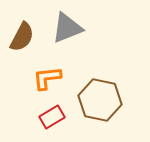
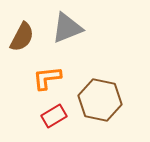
red rectangle: moved 2 px right, 1 px up
